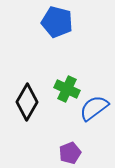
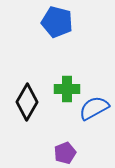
green cross: rotated 25 degrees counterclockwise
blue semicircle: rotated 8 degrees clockwise
purple pentagon: moved 5 px left
